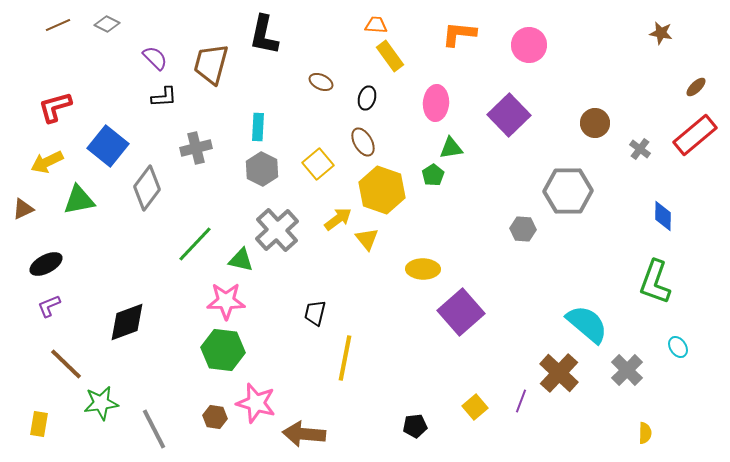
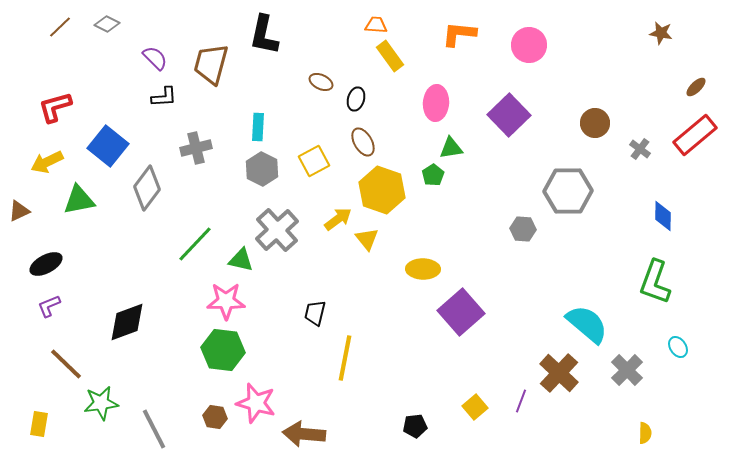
brown line at (58, 25): moved 2 px right, 2 px down; rotated 20 degrees counterclockwise
black ellipse at (367, 98): moved 11 px left, 1 px down
yellow square at (318, 164): moved 4 px left, 3 px up; rotated 12 degrees clockwise
brown triangle at (23, 209): moved 4 px left, 2 px down
